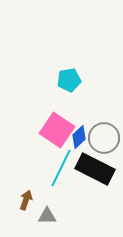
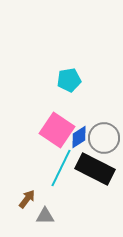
blue diamond: rotated 10 degrees clockwise
brown arrow: moved 1 px right, 1 px up; rotated 18 degrees clockwise
gray triangle: moved 2 px left
